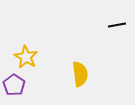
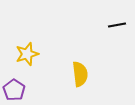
yellow star: moved 1 px right, 3 px up; rotated 25 degrees clockwise
purple pentagon: moved 5 px down
